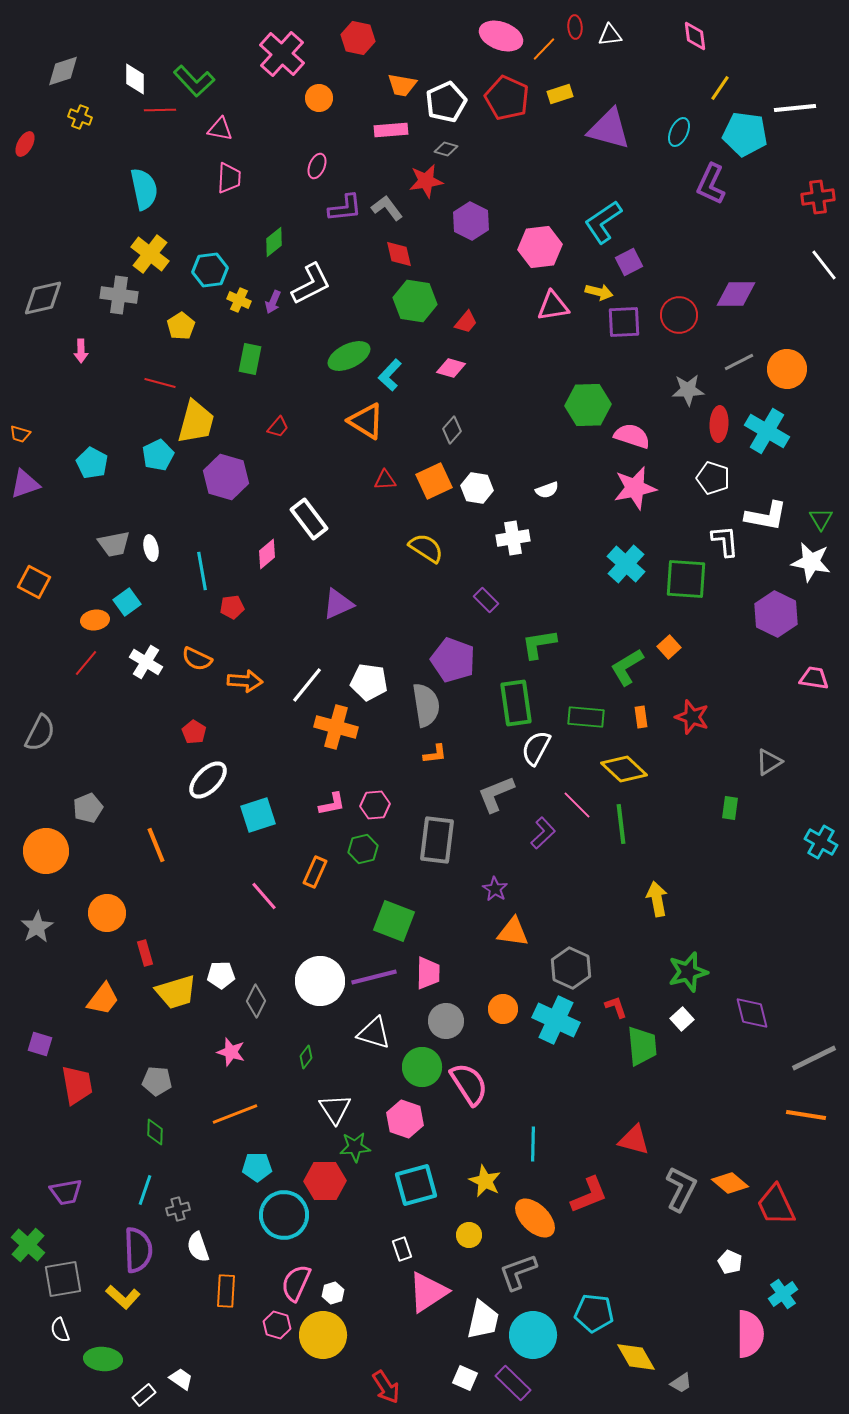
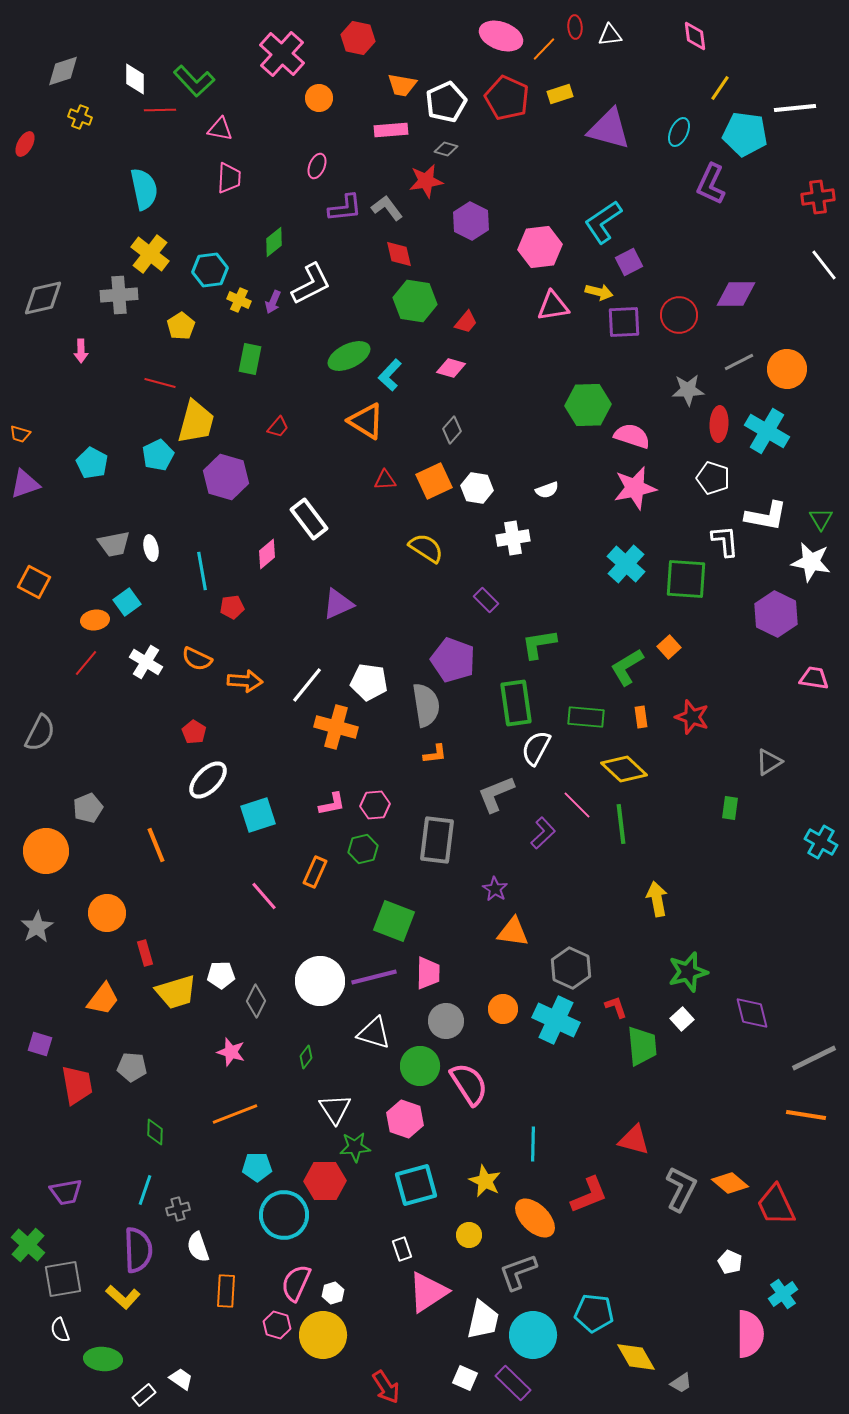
gray cross at (119, 295): rotated 12 degrees counterclockwise
green circle at (422, 1067): moved 2 px left, 1 px up
gray pentagon at (157, 1081): moved 25 px left, 14 px up
